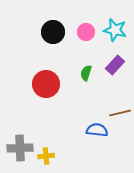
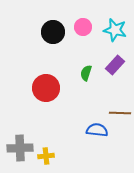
pink circle: moved 3 px left, 5 px up
red circle: moved 4 px down
brown line: rotated 15 degrees clockwise
